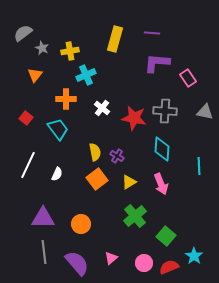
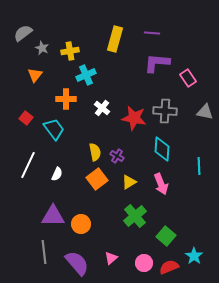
cyan trapezoid: moved 4 px left
purple triangle: moved 10 px right, 2 px up
